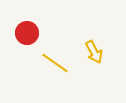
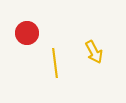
yellow line: rotated 48 degrees clockwise
